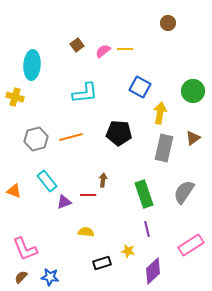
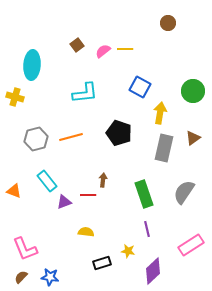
black pentagon: rotated 15 degrees clockwise
